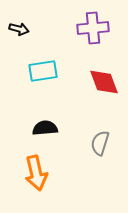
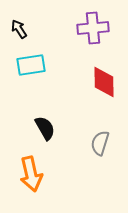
black arrow: rotated 138 degrees counterclockwise
cyan rectangle: moved 12 px left, 6 px up
red diamond: rotated 20 degrees clockwise
black semicircle: rotated 65 degrees clockwise
orange arrow: moved 5 px left, 1 px down
